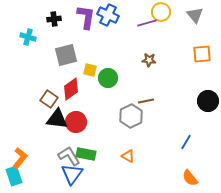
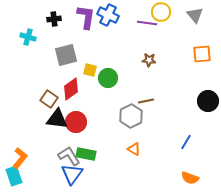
purple line: rotated 24 degrees clockwise
orange triangle: moved 6 px right, 7 px up
orange semicircle: rotated 30 degrees counterclockwise
